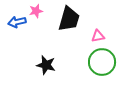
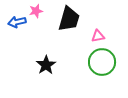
black star: rotated 24 degrees clockwise
